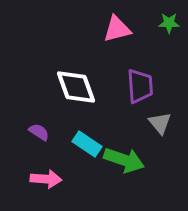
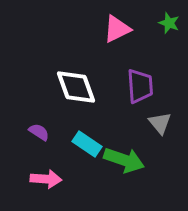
green star: rotated 20 degrees clockwise
pink triangle: rotated 12 degrees counterclockwise
